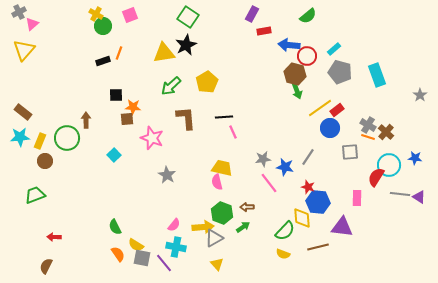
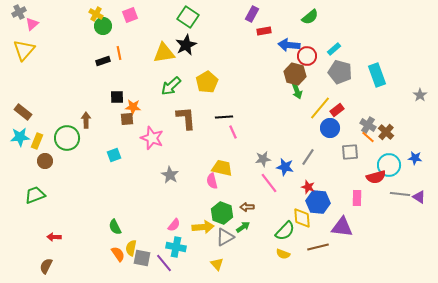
green semicircle at (308, 16): moved 2 px right, 1 px down
orange line at (119, 53): rotated 32 degrees counterclockwise
black square at (116, 95): moved 1 px right, 2 px down
yellow line at (320, 108): rotated 15 degrees counterclockwise
orange line at (368, 137): rotated 24 degrees clockwise
yellow rectangle at (40, 141): moved 3 px left
cyan square at (114, 155): rotated 24 degrees clockwise
gray star at (167, 175): moved 3 px right
red semicircle at (376, 177): rotated 138 degrees counterclockwise
pink semicircle at (217, 182): moved 5 px left, 1 px up
gray triangle at (214, 238): moved 11 px right, 1 px up
yellow semicircle at (136, 245): moved 5 px left, 3 px down; rotated 70 degrees clockwise
